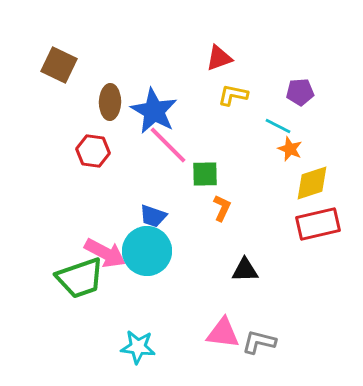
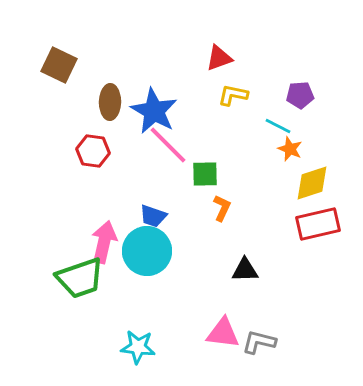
purple pentagon: moved 3 px down
pink arrow: moved 1 px left, 11 px up; rotated 105 degrees counterclockwise
